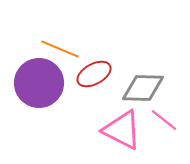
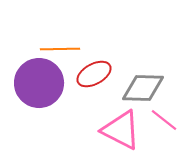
orange line: rotated 24 degrees counterclockwise
pink triangle: moved 1 px left
